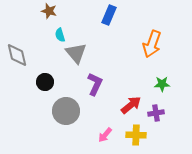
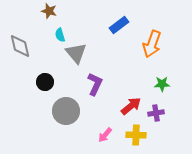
blue rectangle: moved 10 px right, 10 px down; rotated 30 degrees clockwise
gray diamond: moved 3 px right, 9 px up
red arrow: moved 1 px down
